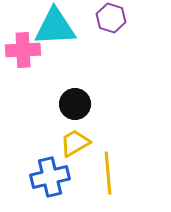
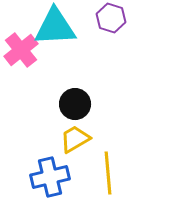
pink cross: moved 2 px left; rotated 36 degrees counterclockwise
yellow trapezoid: moved 4 px up
